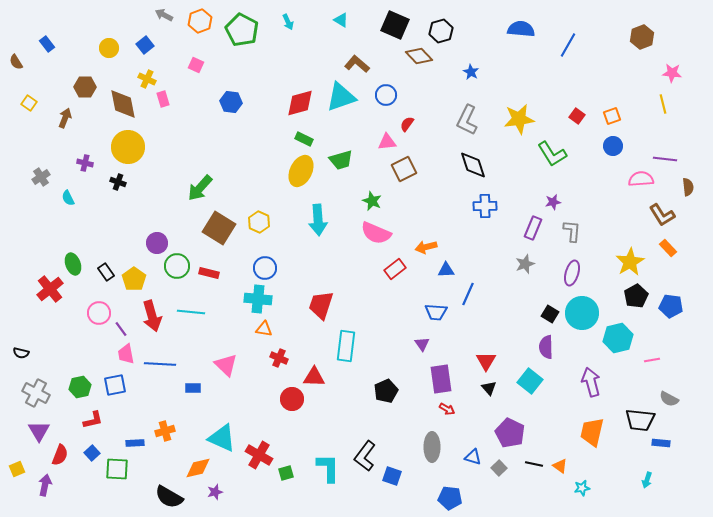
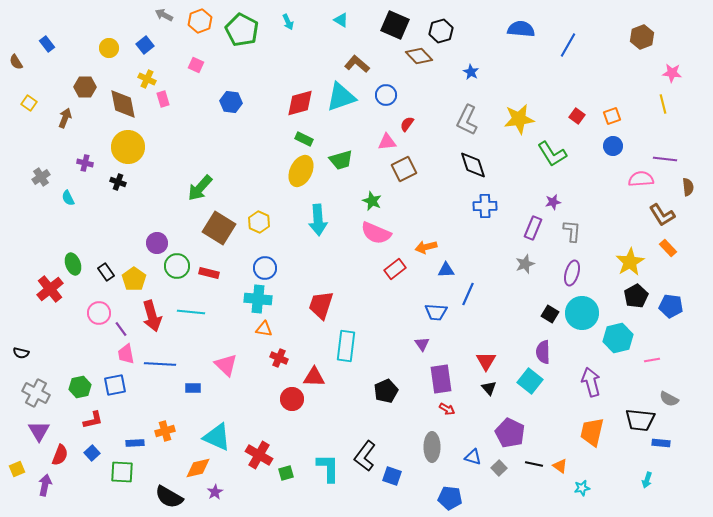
purple semicircle at (546, 347): moved 3 px left, 5 px down
cyan triangle at (222, 438): moved 5 px left, 1 px up
green square at (117, 469): moved 5 px right, 3 px down
purple star at (215, 492): rotated 14 degrees counterclockwise
